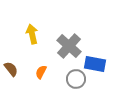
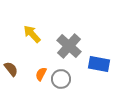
yellow arrow: rotated 30 degrees counterclockwise
blue rectangle: moved 4 px right
orange semicircle: moved 2 px down
gray circle: moved 15 px left
